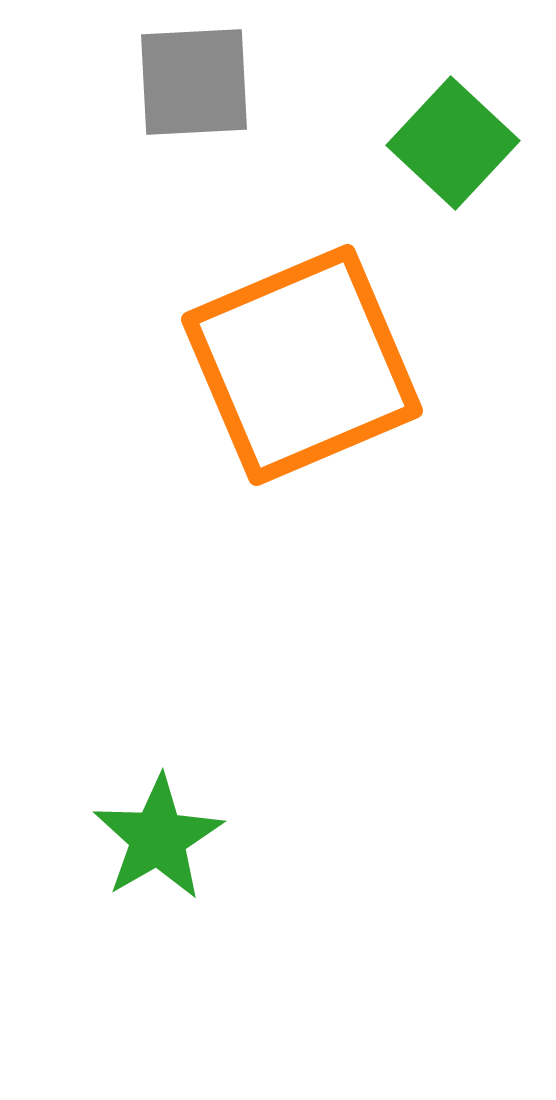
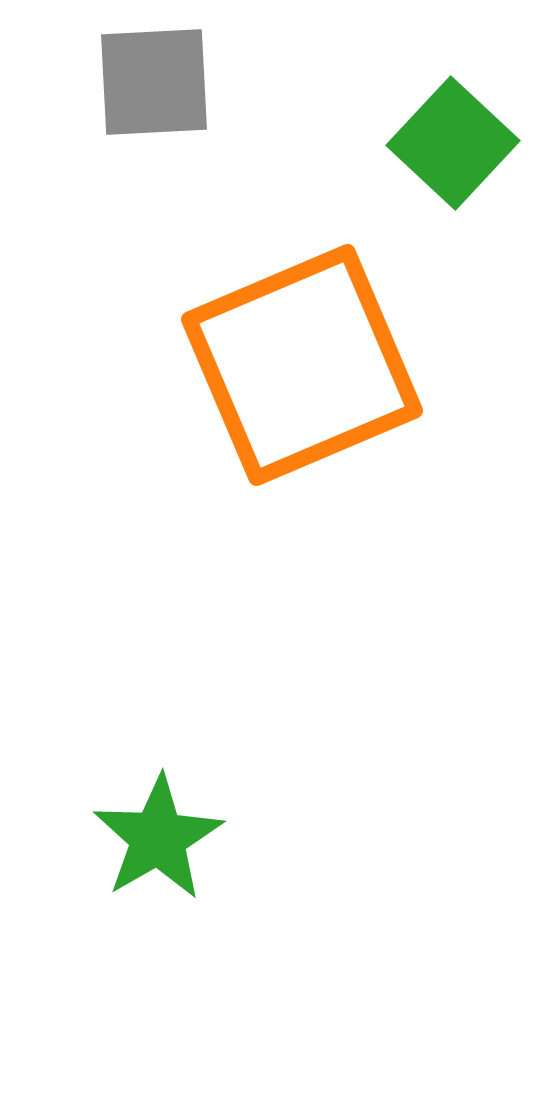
gray square: moved 40 px left
